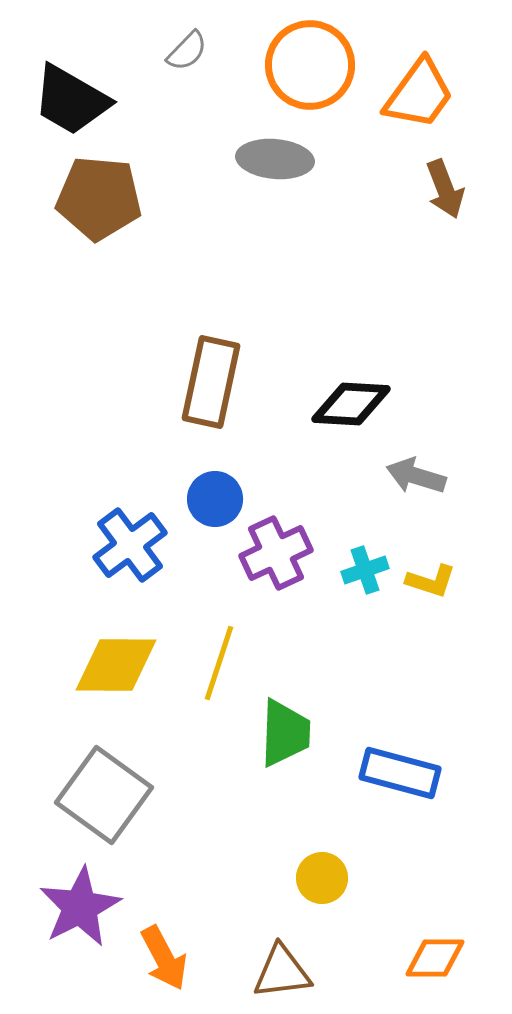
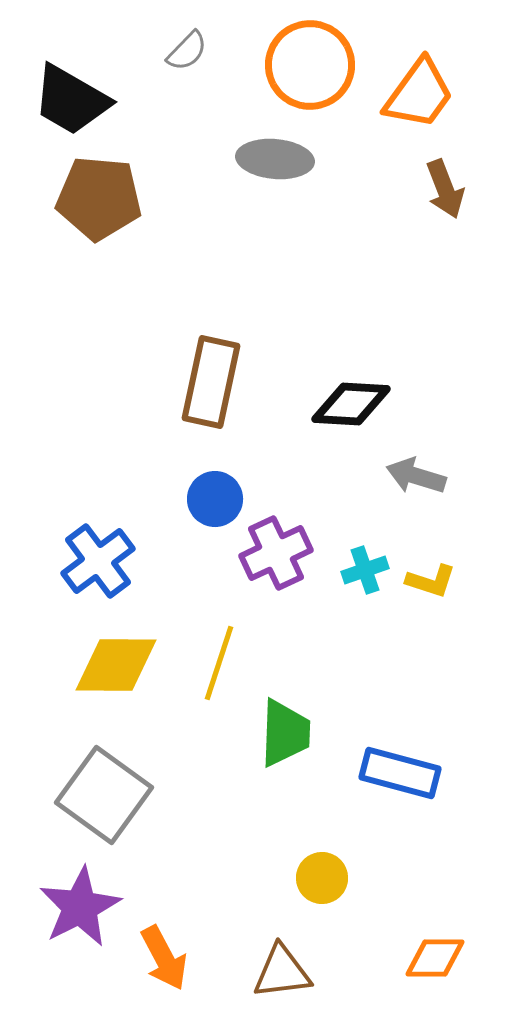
blue cross: moved 32 px left, 16 px down
